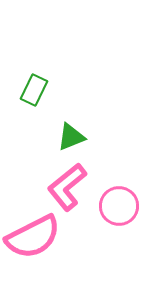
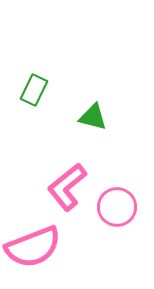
green triangle: moved 22 px right, 20 px up; rotated 36 degrees clockwise
pink circle: moved 2 px left, 1 px down
pink semicircle: moved 10 px down; rotated 6 degrees clockwise
